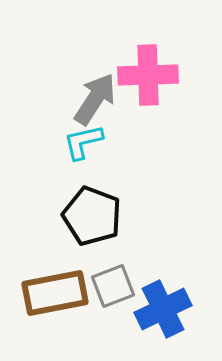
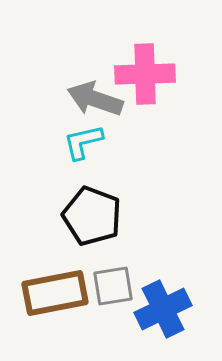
pink cross: moved 3 px left, 1 px up
gray arrow: rotated 104 degrees counterclockwise
gray square: rotated 12 degrees clockwise
